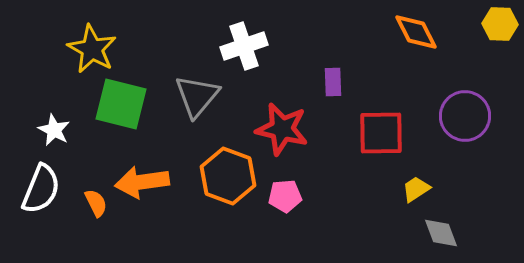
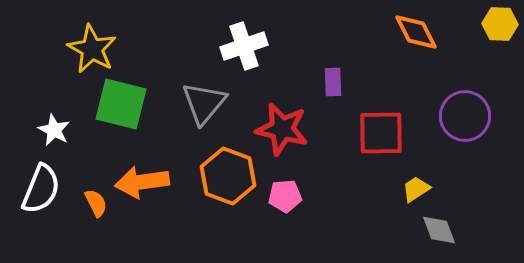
gray triangle: moved 7 px right, 7 px down
gray diamond: moved 2 px left, 3 px up
